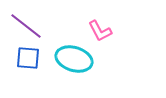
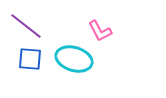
blue square: moved 2 px right, 1 px down
